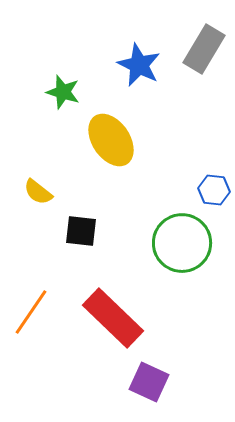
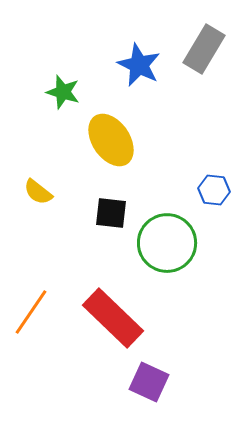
black square: moved 30 px right, 18 px up
green circle: moved 15 px left
